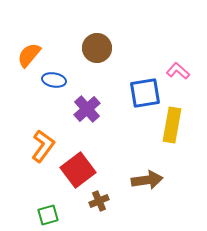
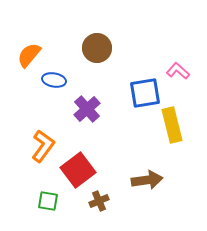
yellow rectangle: rotated 24 degrees counterclockwise
green square: moved 14 px up; rotated 25 degrees clockwise
